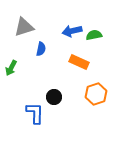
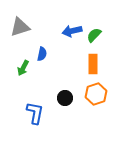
gray triangle: moved 4 px left
green semicircle: rotated 35 degrees counterclockwise
blue semicircle: moved 1 px right, 5 px down
orange rectangle: moved 14 px right, 2 px down; rotated 66 degrees clockwise
green arrow: moved 12 px right
black circle: moved 11 px right, 1 px down
blue L-shape: rotated 10 degrees clockwise
